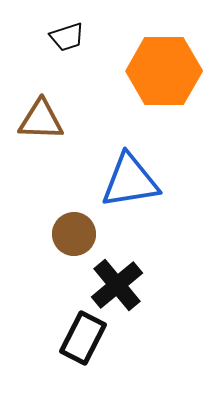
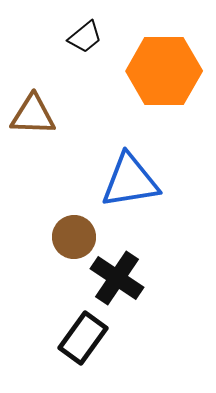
black trapezoid: moved 18 px right; rotated 21 degrees counterclockwise
brown triangle: moved 8 px left, 5 px up
brown circle: moved 3 px down
black cross: moved 7 px up; rotated 16 degrees counterclockwise
black rectangle: rotated 9 degrees clockwise
